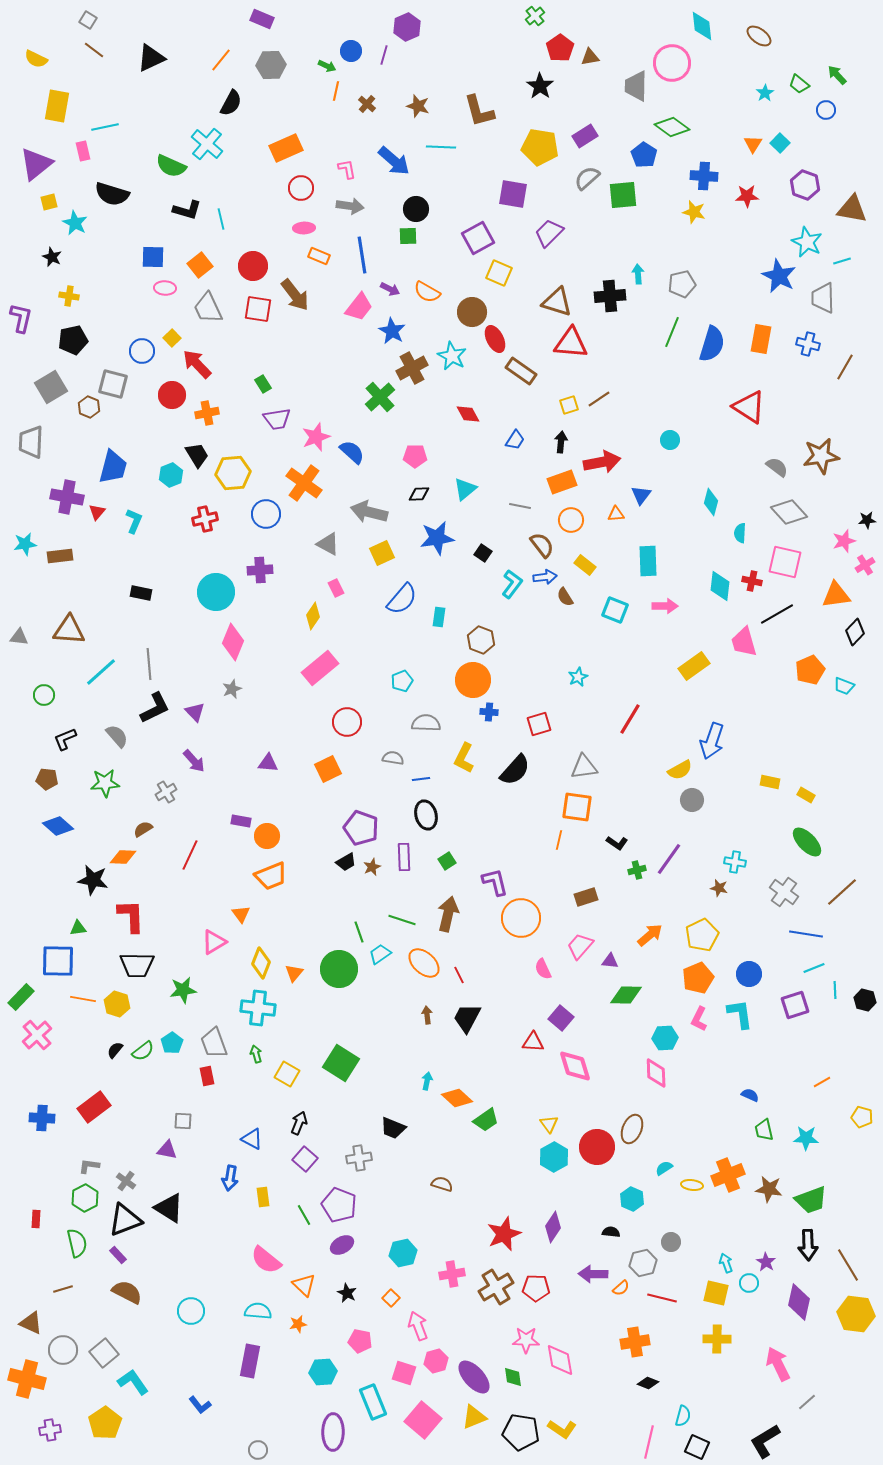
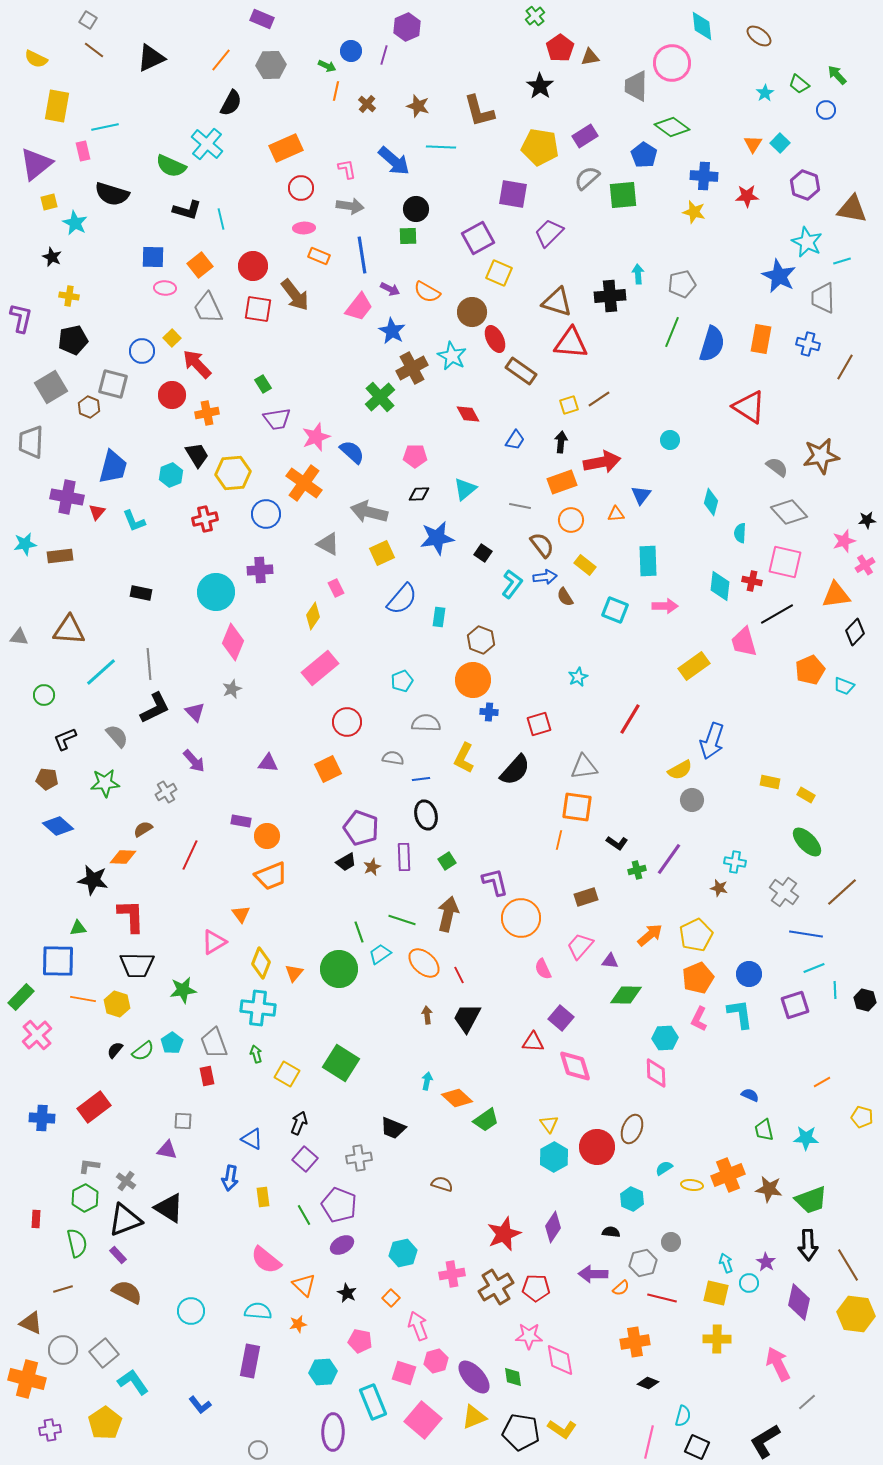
cyan L-shape at (134, 521): rotated 135 degrees clockwise
yellow pentagon at (702, 935): moved 6 px left
pink star at (526, 1340): moved 3 px right, 4 px up
